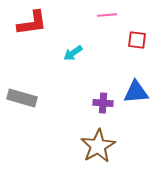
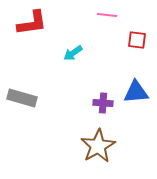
pink line: rotated 12 degrees clockwise
